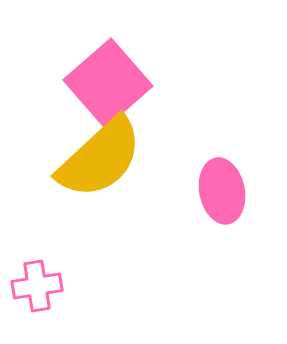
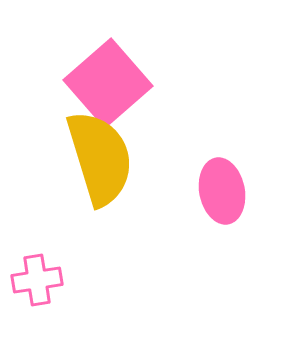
yellow semicircle: rotated 64 degrees counterclockwise
pink cross: moved 6 px up
